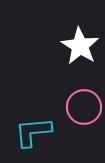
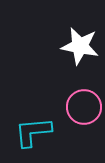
white star: rotated 21 degrees counterclockwise
